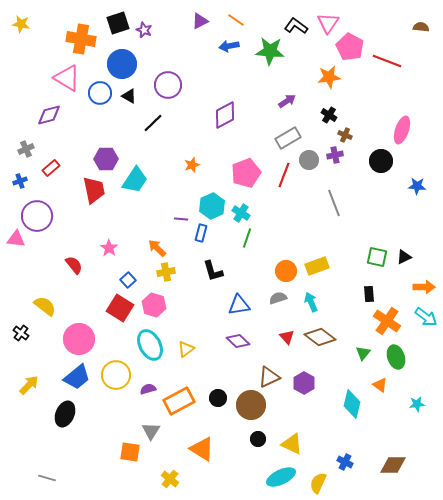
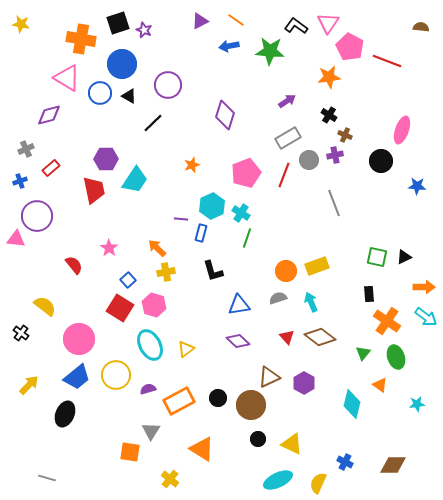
purple diamond at (225, 115): rotated 44 degrees counterclockwise
cyan ellipse at (281, 477): moved 3 px left, 3 px down
